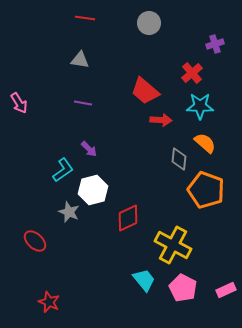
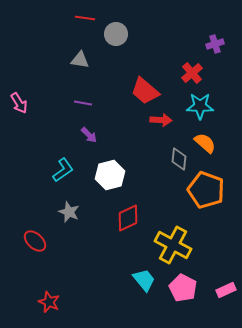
gray circle: moved 33 px left, 11 px down
purple arrow: moved 14 px up
white hexagon: moved 17 px right, 15 px up
